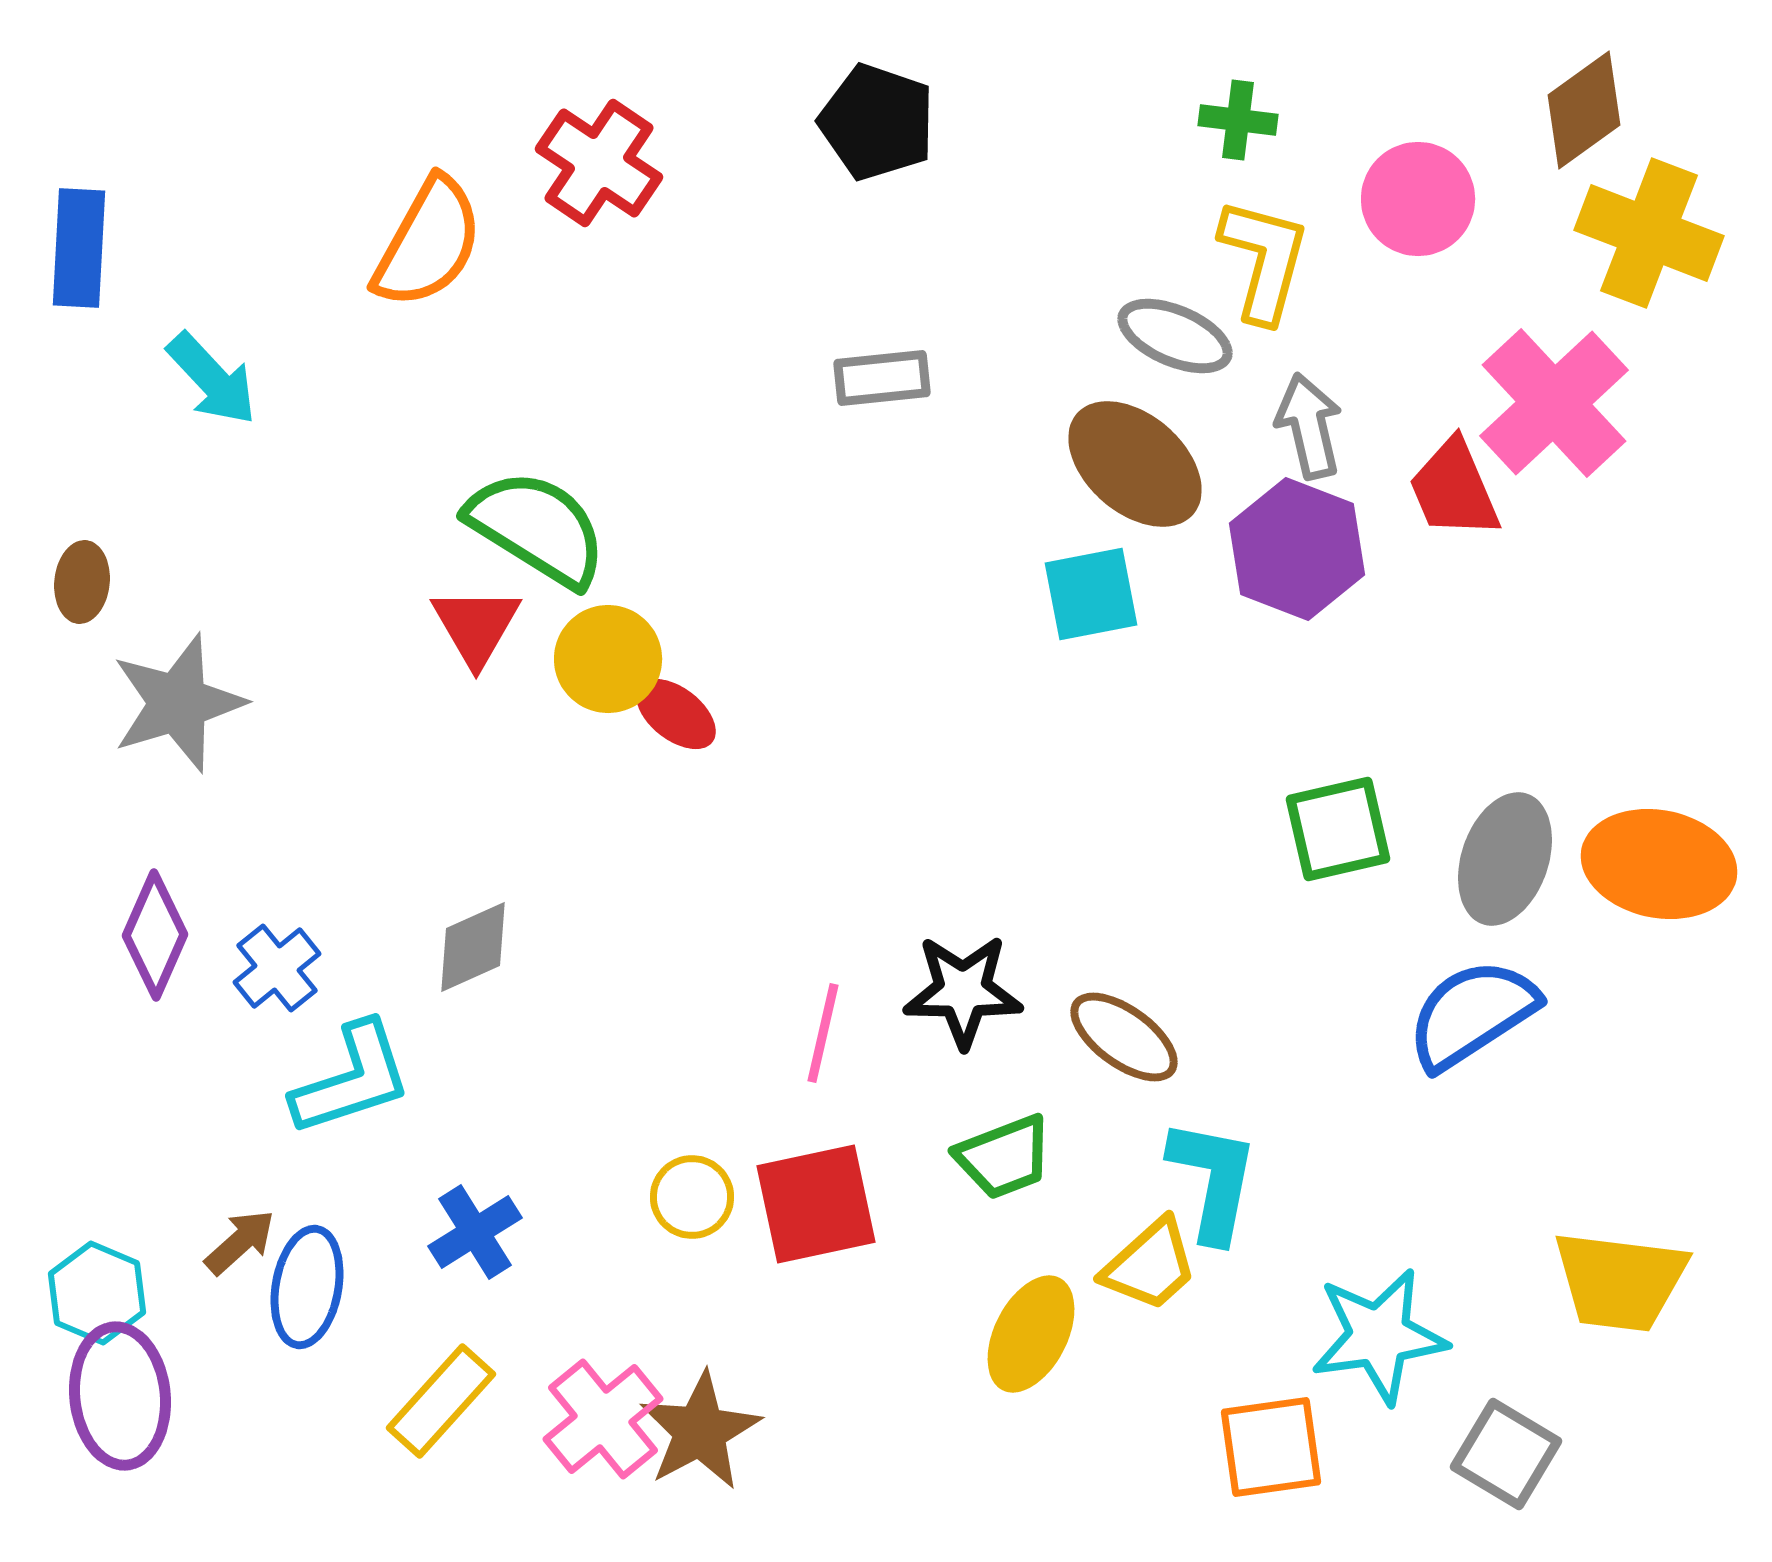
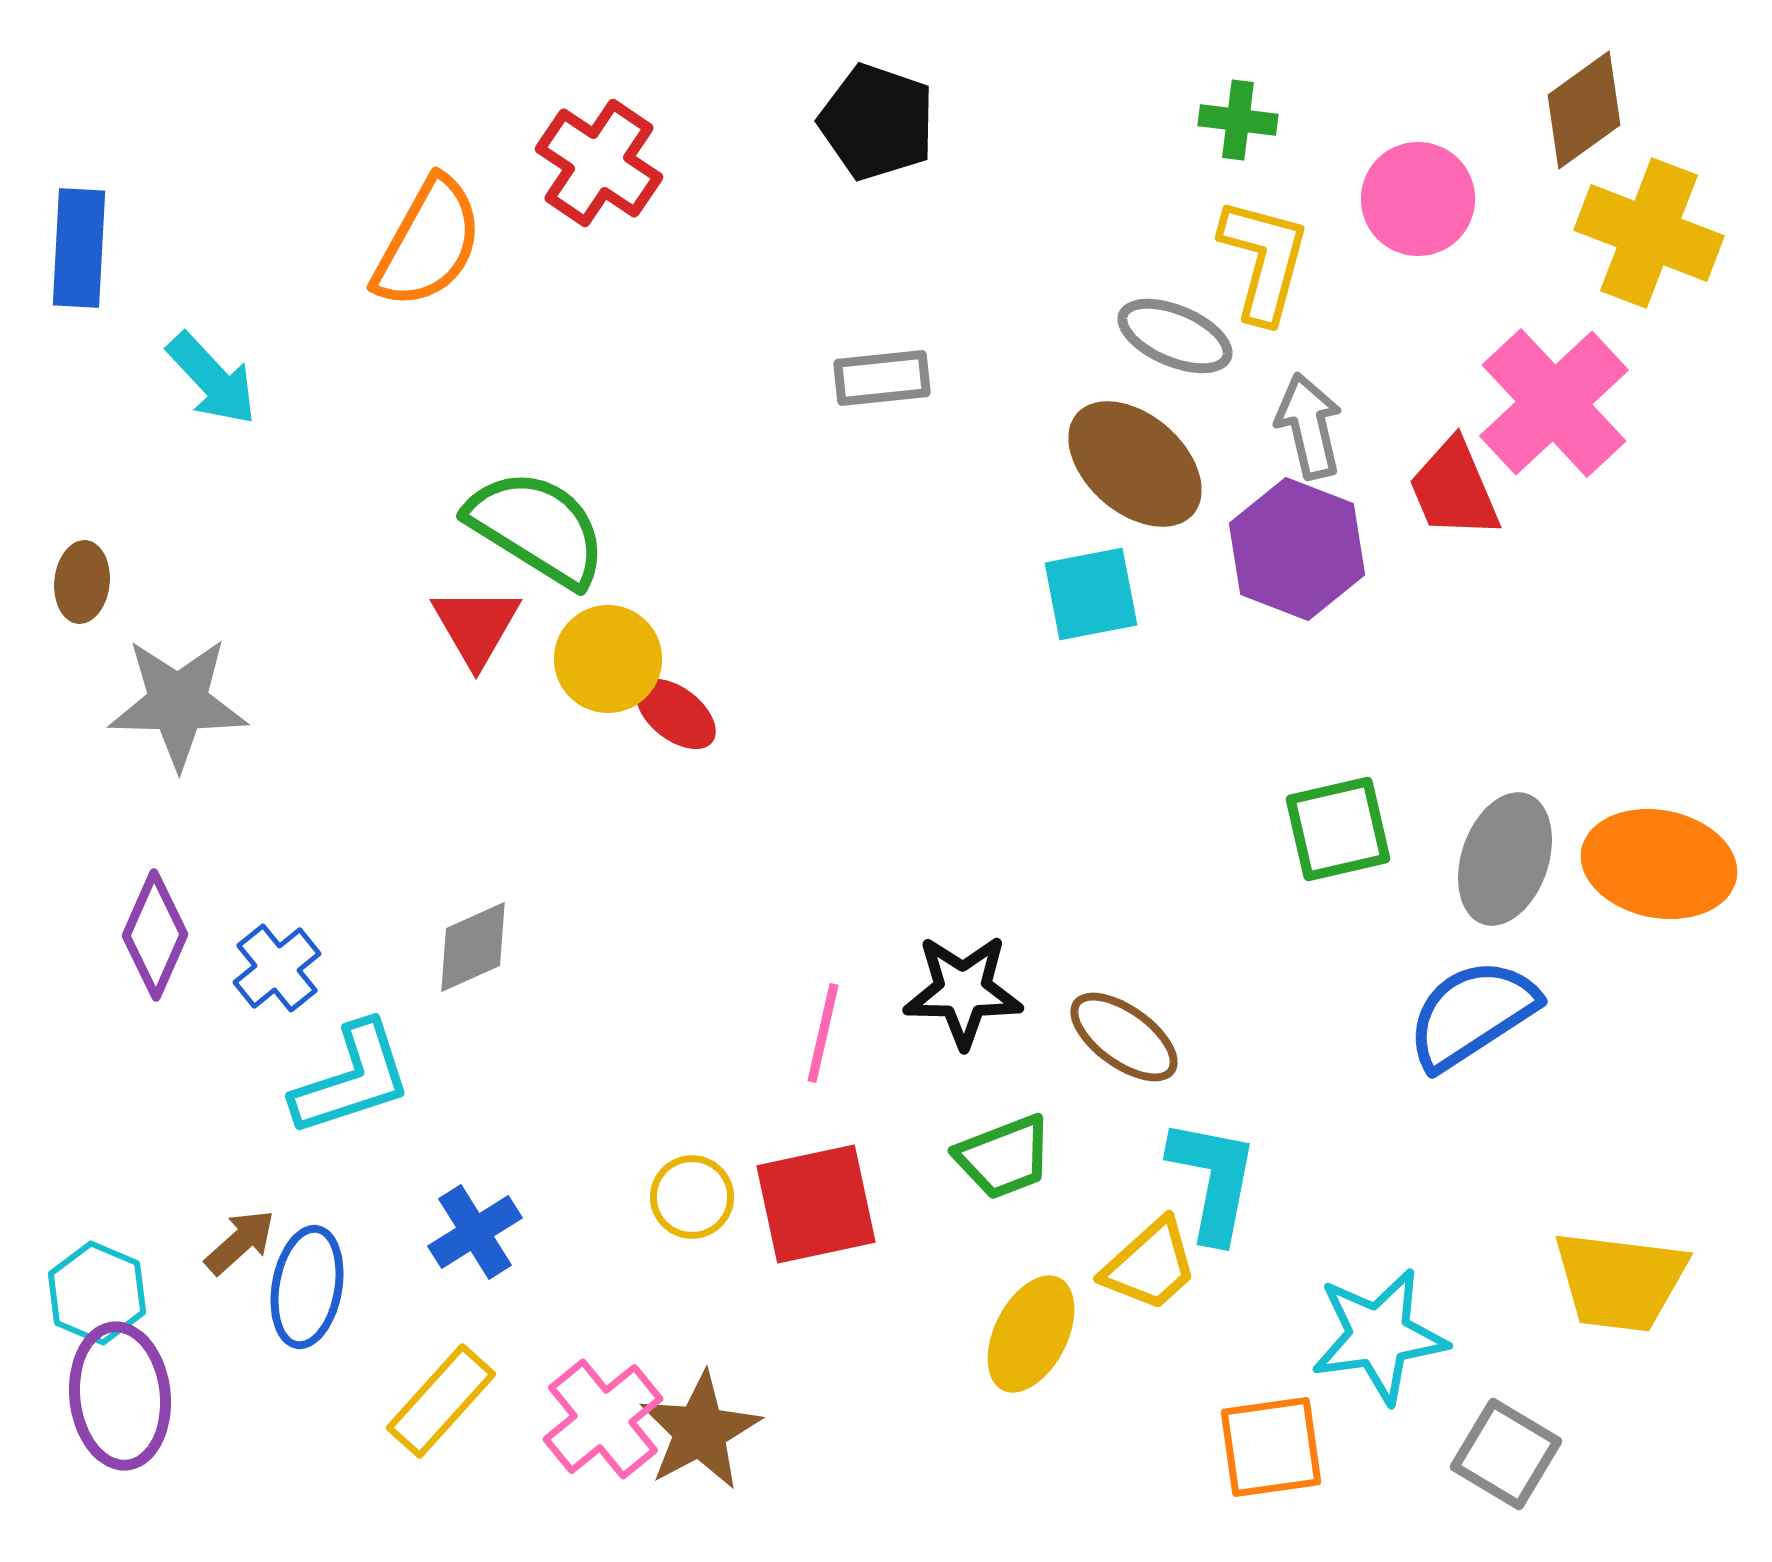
gray star at (178, 703): rotated 18 degrees clockwise
